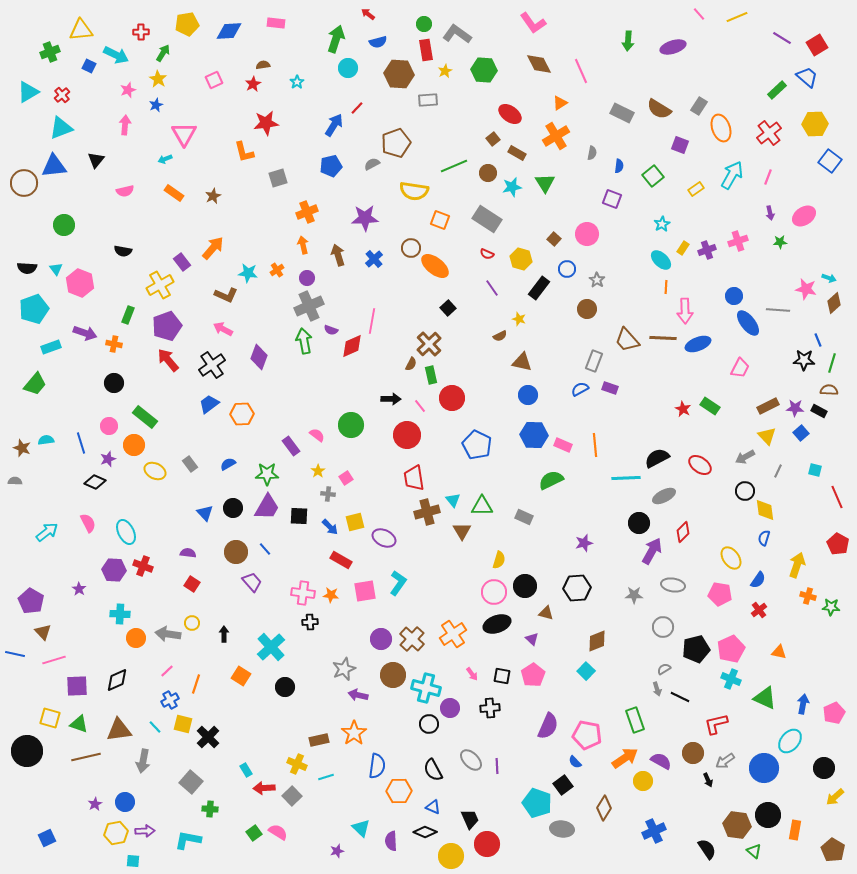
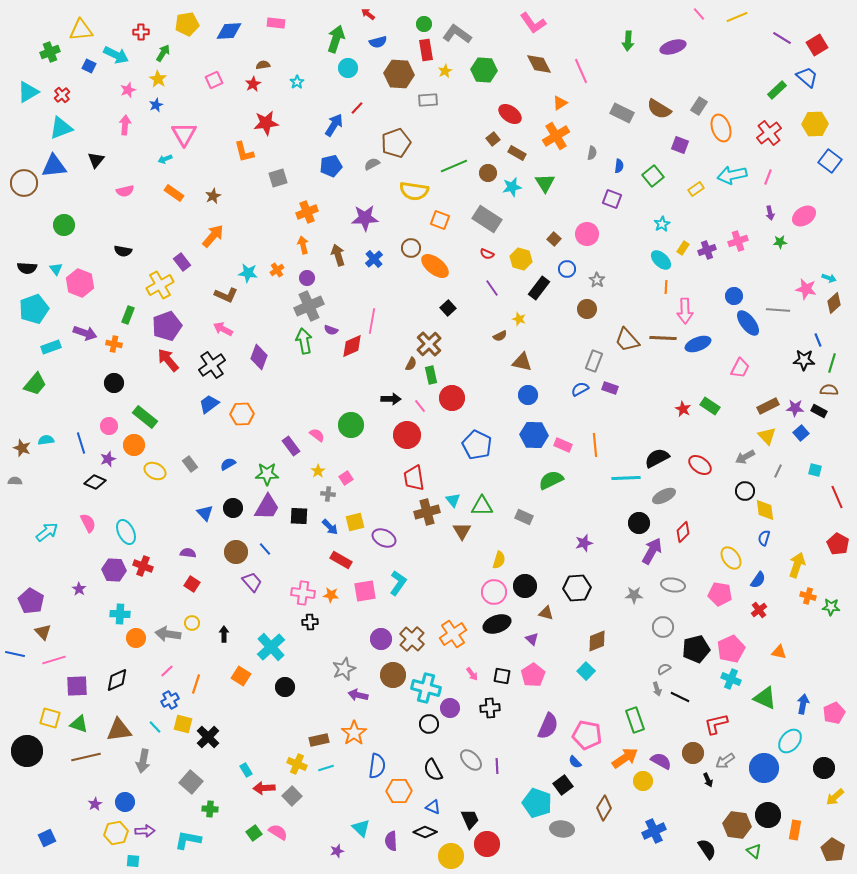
cyan arrow at (732, 175): rotated 132 degrees counterclockwise
orange arrow at (213, 248): moved 12 px up
cyan line at (326, 777): moved 9 px up
